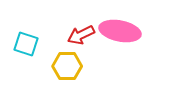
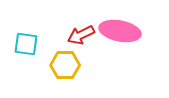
cyan square: rotated 10 degrees counterclockwise
yellow hexagon: moved 2 px left, 1 px up
